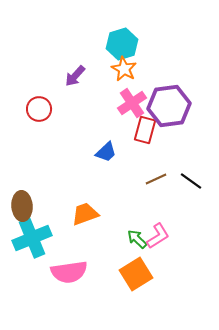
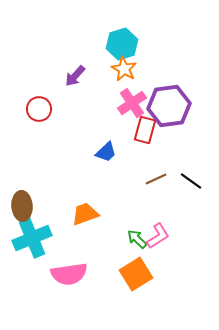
pink semicircle: moved 2 px down
